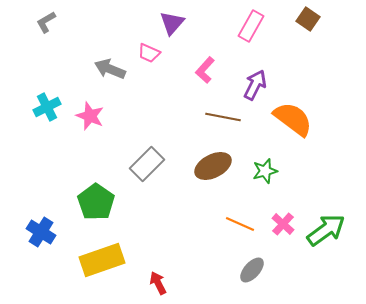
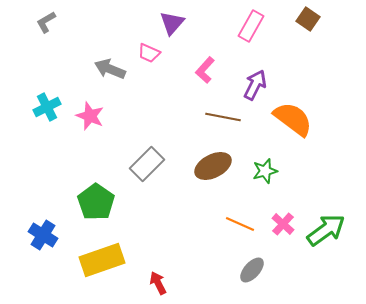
blue cross: moved 2 px right, 3 px down
